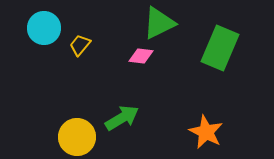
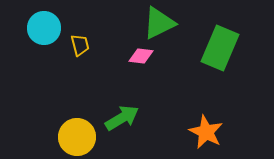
yellow trapezoid: rotated 125 degrees clockwise
